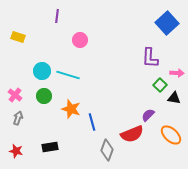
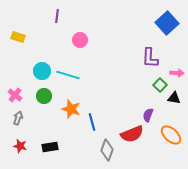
purple semicircle: rotated 24 degrees counterclockwise
red star: moved 4 px right, 5 px up
